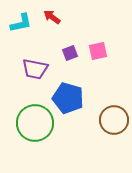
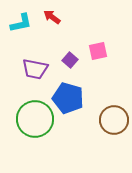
purple square: moved 7 px down; rotated 28 degrees counterclockwise
green circle: moved 4 px up
